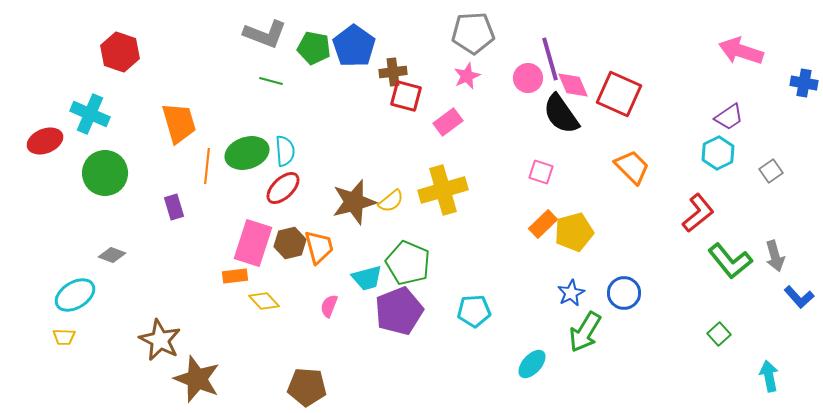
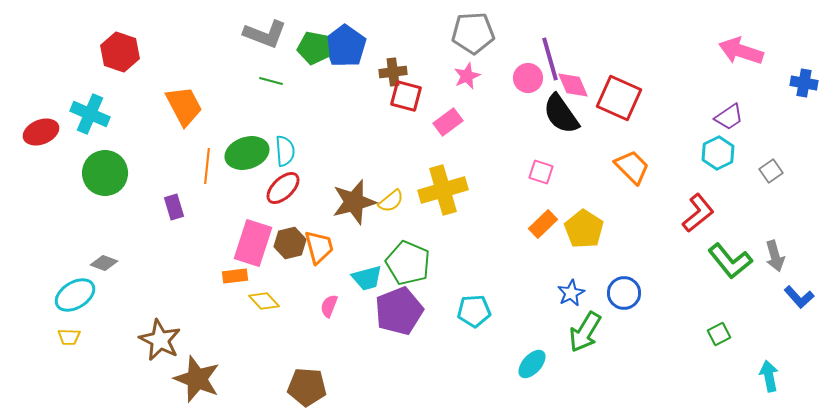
blue pentagon at (354, 46): moved 9 px left
red square at (619, 94): moved 4 px down
orange trapezoid at (179, 123): moved 5 px right, 17 px up; rotated 12 degrees counterclockwise
red ellipse at (45, 141): moved 4 px left, 9 px up
yellow pentagon at (574, 232): moved 10 px right, 3 px up; rotated 24 degrees counterclockwise
gray diamond at (112, 255): moved 8 px left, 8 px down
green square at (719, 334): rotated 15 degrees clockwise
yellow trapezoid at (64, 337): moved 5 px right
